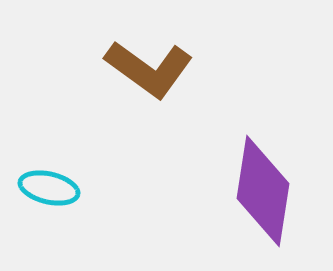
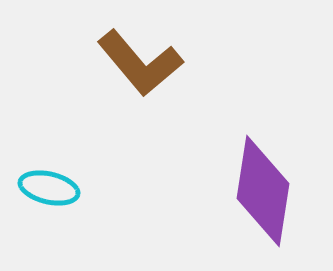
brown L-shape: moved 9 px left, 6 px up; rotated 14 degrees clockwise
